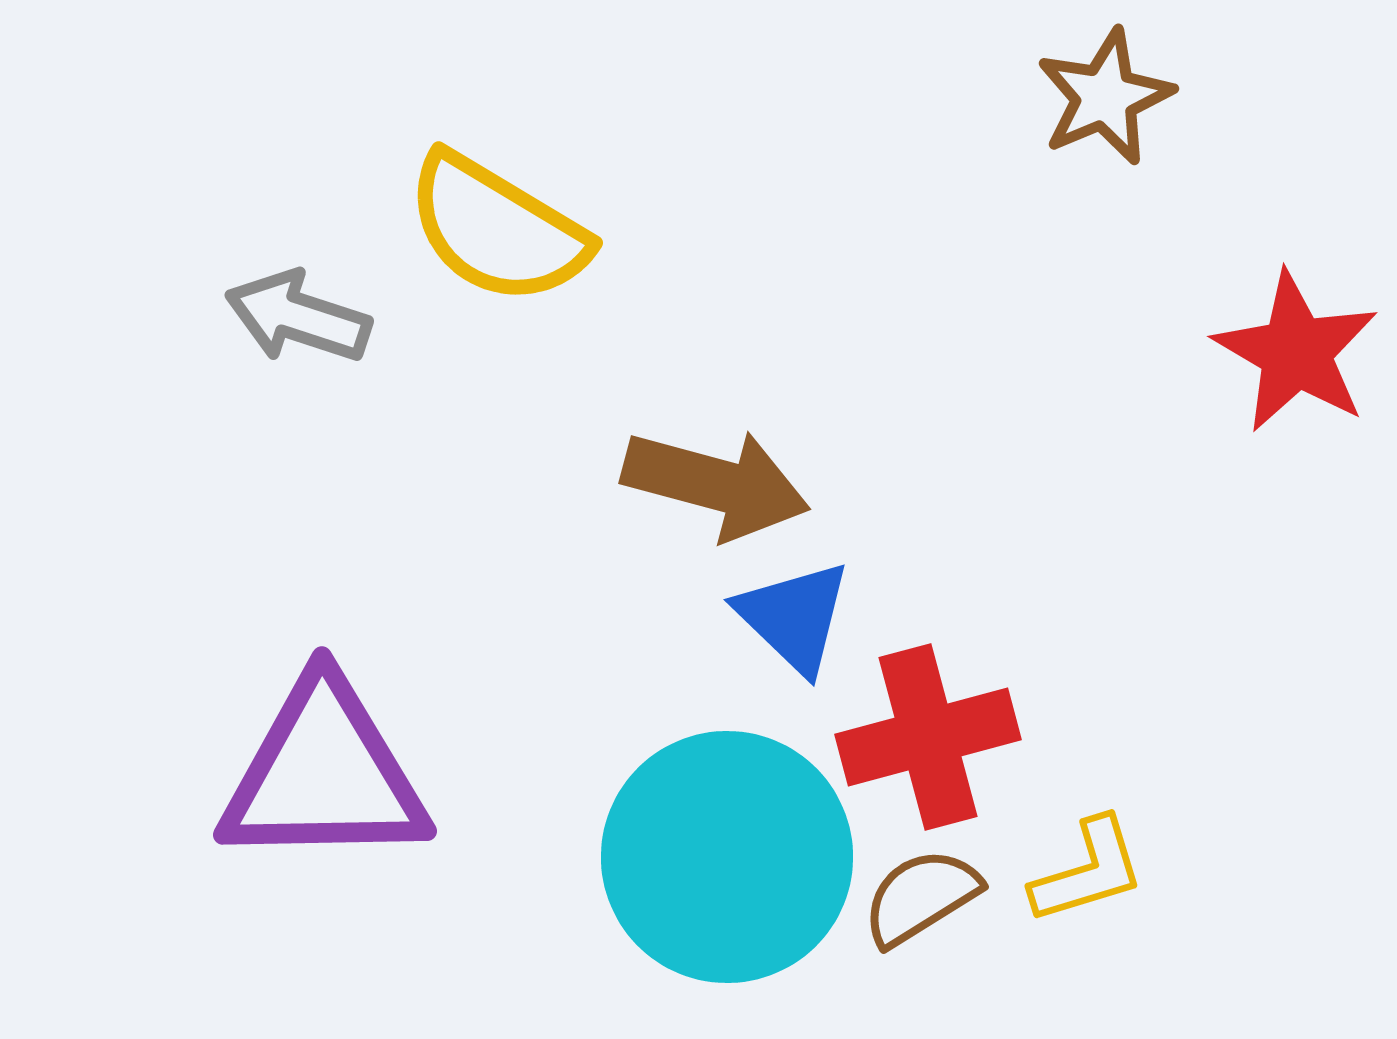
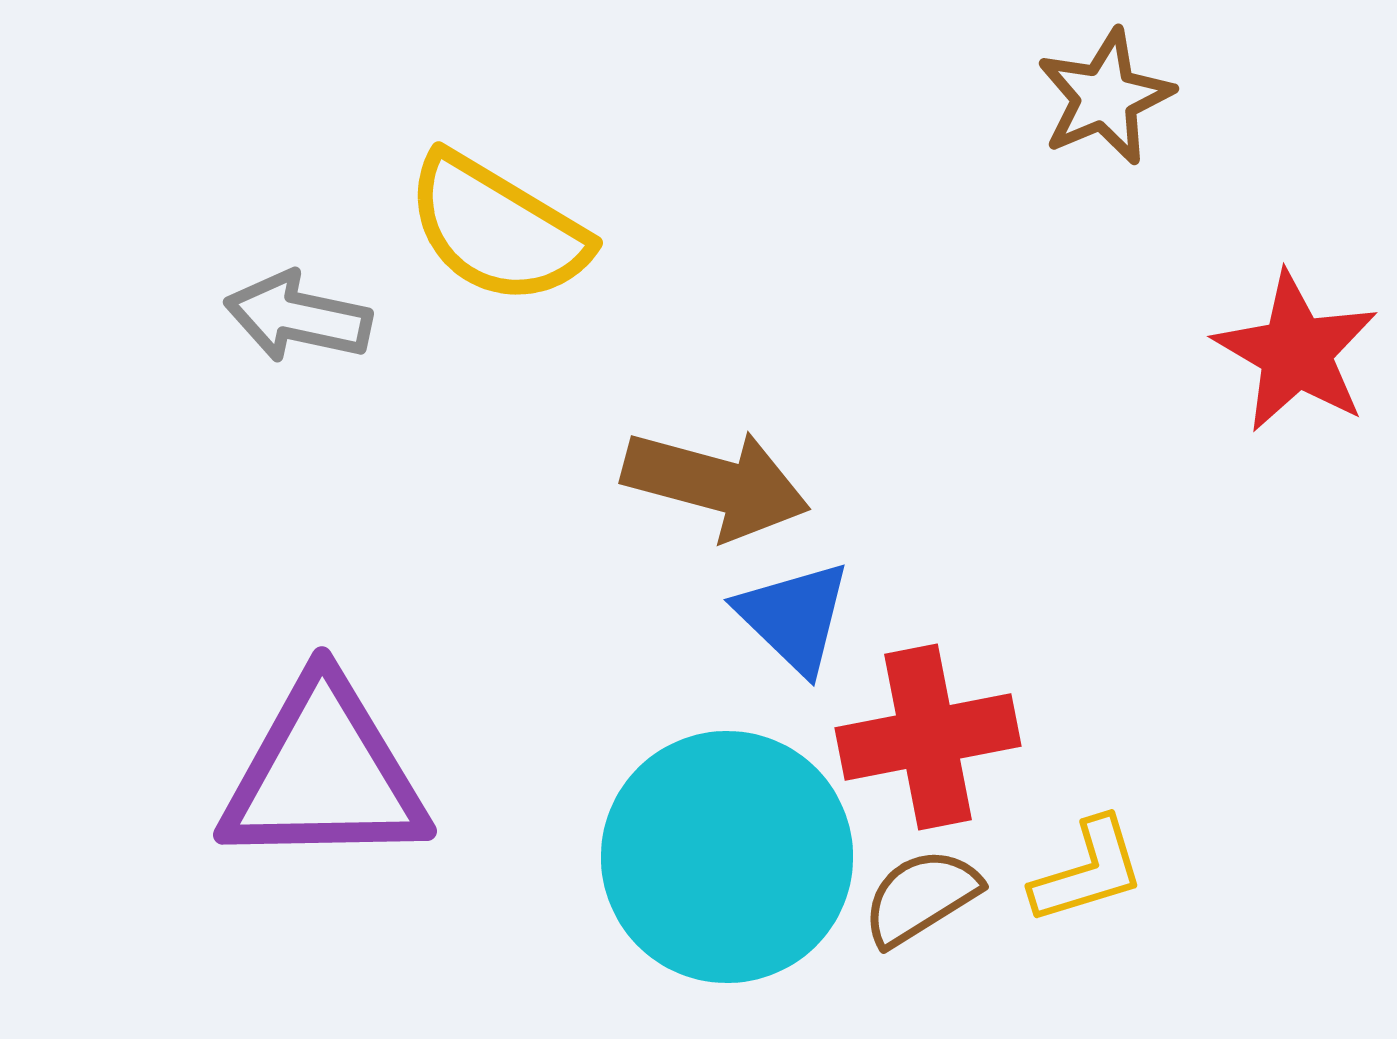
gray arrow: rotated 6 degrees counterclockwise
red cross: rotated 4 degrees clockwise
